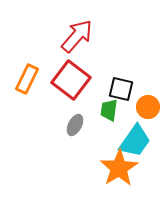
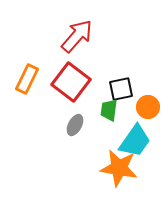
red square: moved 2 px down
black square: rotated 25 degrees counterclockwise
orange star: rotated 30 degrees counterclockwise
